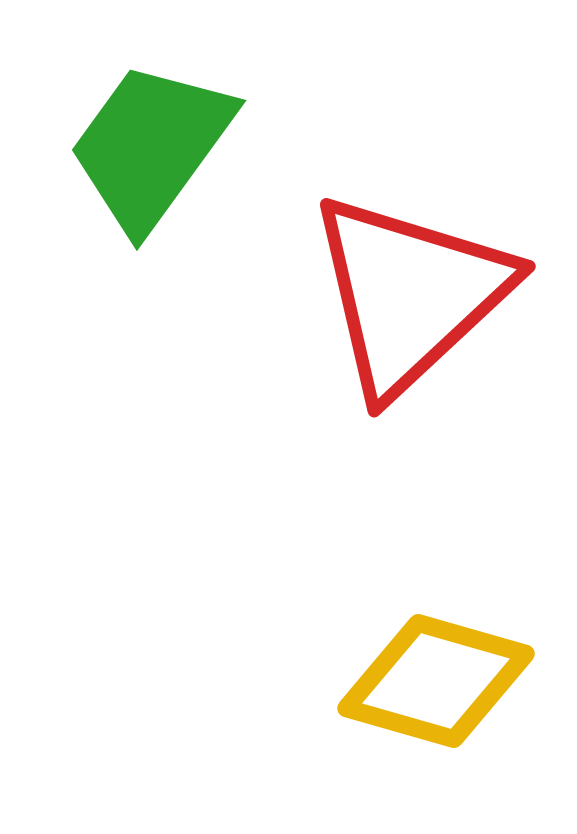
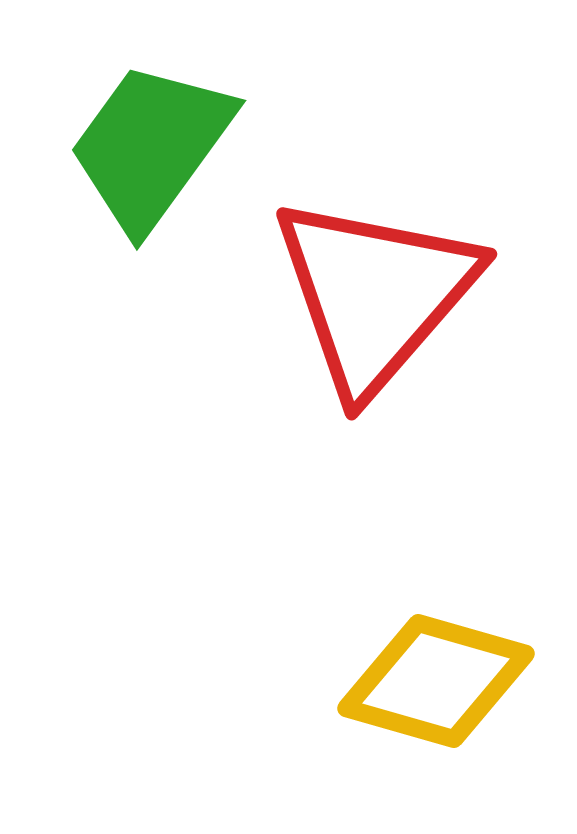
red triangle: moved 35 px left; rotated 6 degrees counterclockwise
